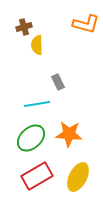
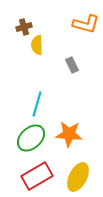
gray rectangle: moved 14 px right, 17 px up
cyan line: rotated 65 degrees counterclockwise
